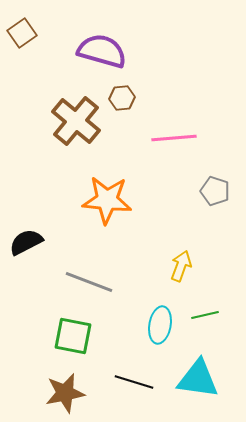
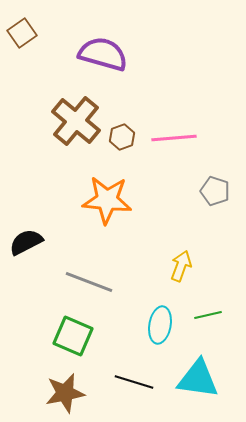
purple semicircle: moved 1 px right, 3 px down
brown hexagon: moved 39 px down; rotated 15 degrees counterclockwise
green line: moved 3 px right
green square: rotated 12 degrees clockwise
